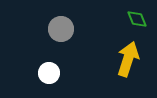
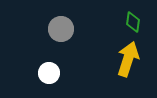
green diamond: moved 4 px left, 3 px down; rotated 30 degrees clockwise
